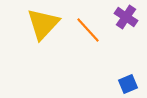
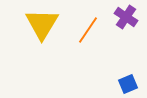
yellow triangle: moved 1 px left; rotated 12 degrees counterclockwise
orange line: rotated 76 degrees clockwise
